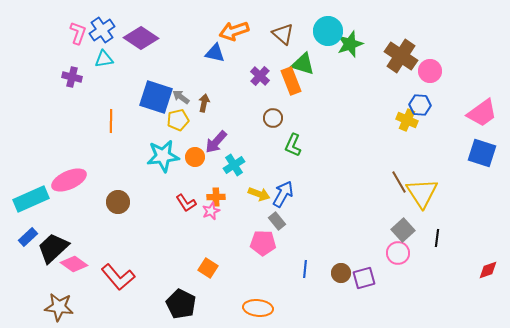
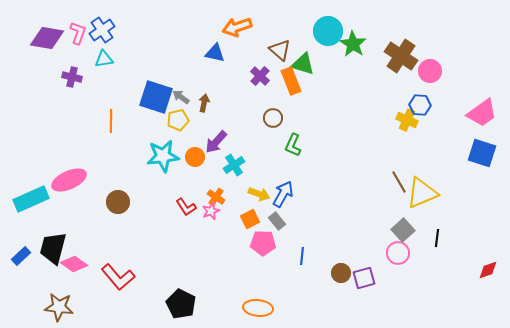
orange arrow at (234, 31): moved 3 px right, 4 px up
brown triangle at (283, 34): moved 3 px left, 16 px down
purple diamond at (141, 38): moved 94 px left; rotated 24 degrees counterclockwise
green star at (350, 44): moved 3 px right; rotated 20 degrees counterclockwise
yellow triangle at (422, 193): rotated 40 degrees clockwise
orange cross at (216, 197): rotated 36 degrees clockwise
red L-shape at (186, 203): moved 4 px down
blue rectangle at (28, 237): moved 7 px left, 19 px down
black trapezoid at (53, 248): rotated 32 degrees counterclockwise
orange square at (208, 268): moved 42 px right, 49 px up; rotated 30 degrees clockwise
blue line at (305, 269): moved 3 px left, 13 px up
